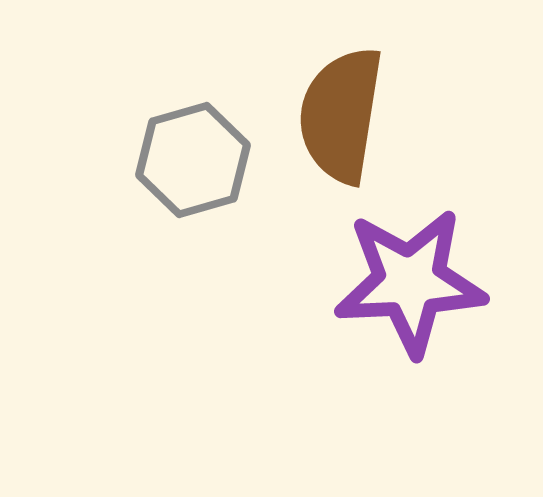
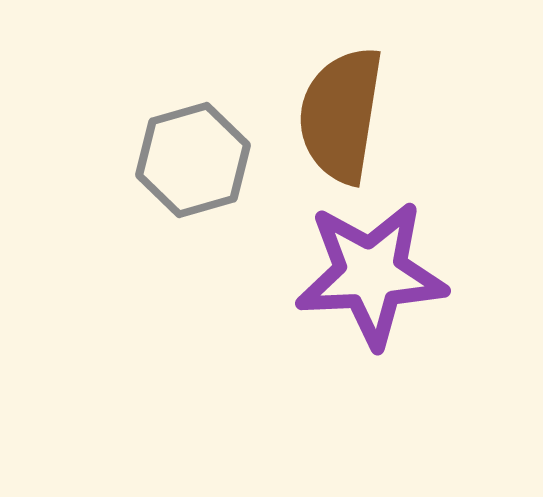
purple star: moved 39 px left, 8 px up
